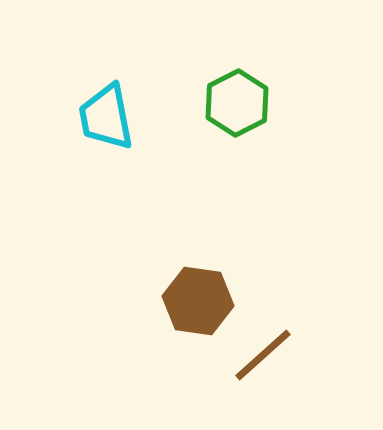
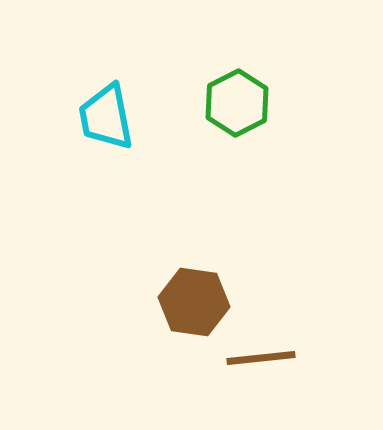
brown hexagon: moved 4 px left, 1 px down
brown line: moved 2 px left, 3 px down; rotated 36 degrees clockwise
